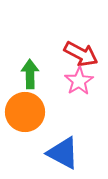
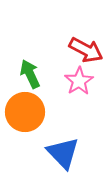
red arrow: moved 5 px right, 4 px up
green arrow: rotated 24 degrees counterclockwise
blue triangle: rotated 18 degrees clockwise
